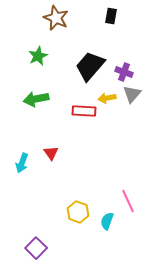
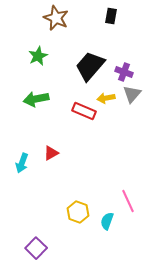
yellow arrow: moved 1 px left
red rectangle: rotated 20 degrees clockwise
red triangle: rotated 35 degrees clockwise
